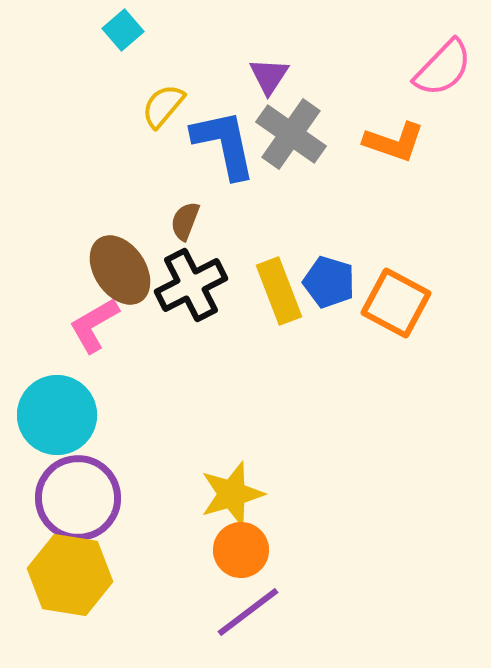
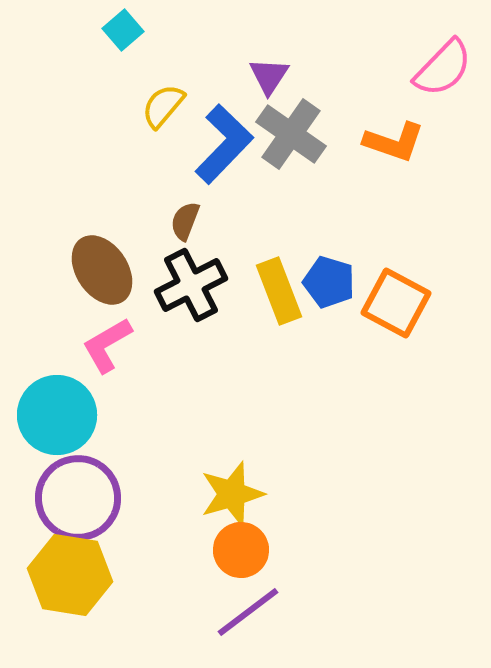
blue L-shape: rotated 56 degrees clockwise
brown ellipse: moved 18 px left
pink L-shape: moved 13 px right, 20 px down
